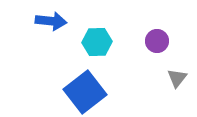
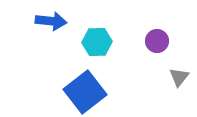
gray triangle: moved 2 px right, 1 px up
